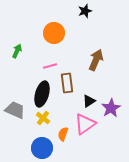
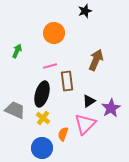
brown rectangle: moved 2 px up
pink triangle: rotated 10 degrees counterclockwise
